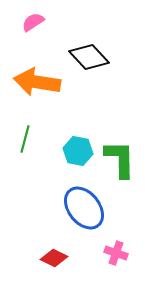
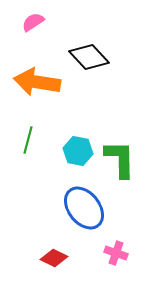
green line: moved 3 px right, 1 px down
